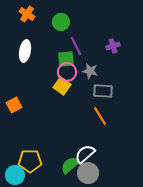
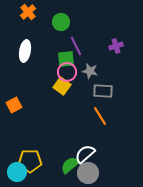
orange cross: moved 1 px right, 2 px up; rotated 14 degrees clockwise
purple cross: moved 3 px right
cyan circle: moved 2 px right, 3 px up
